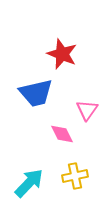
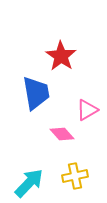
red star: moved 1 px left, 2 px down; rotated 12 degrees clockwise
blue trapezoid: rotated 87 degrees counterclockwise
pink triangle: rotated 25 degrees clockwise
pink diamond: rotated 15 degrees counterclockwise
